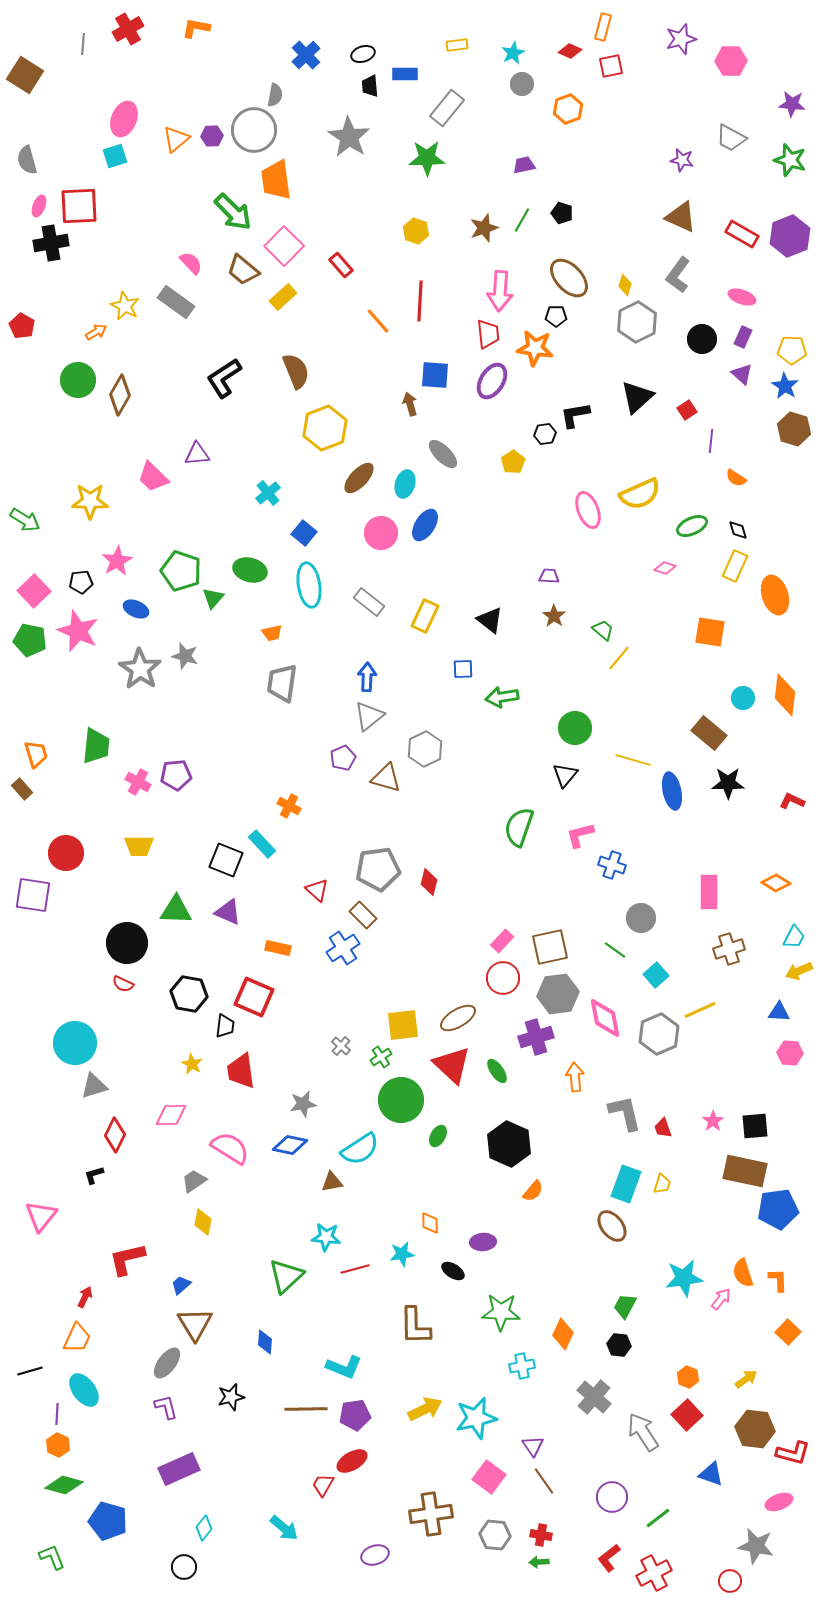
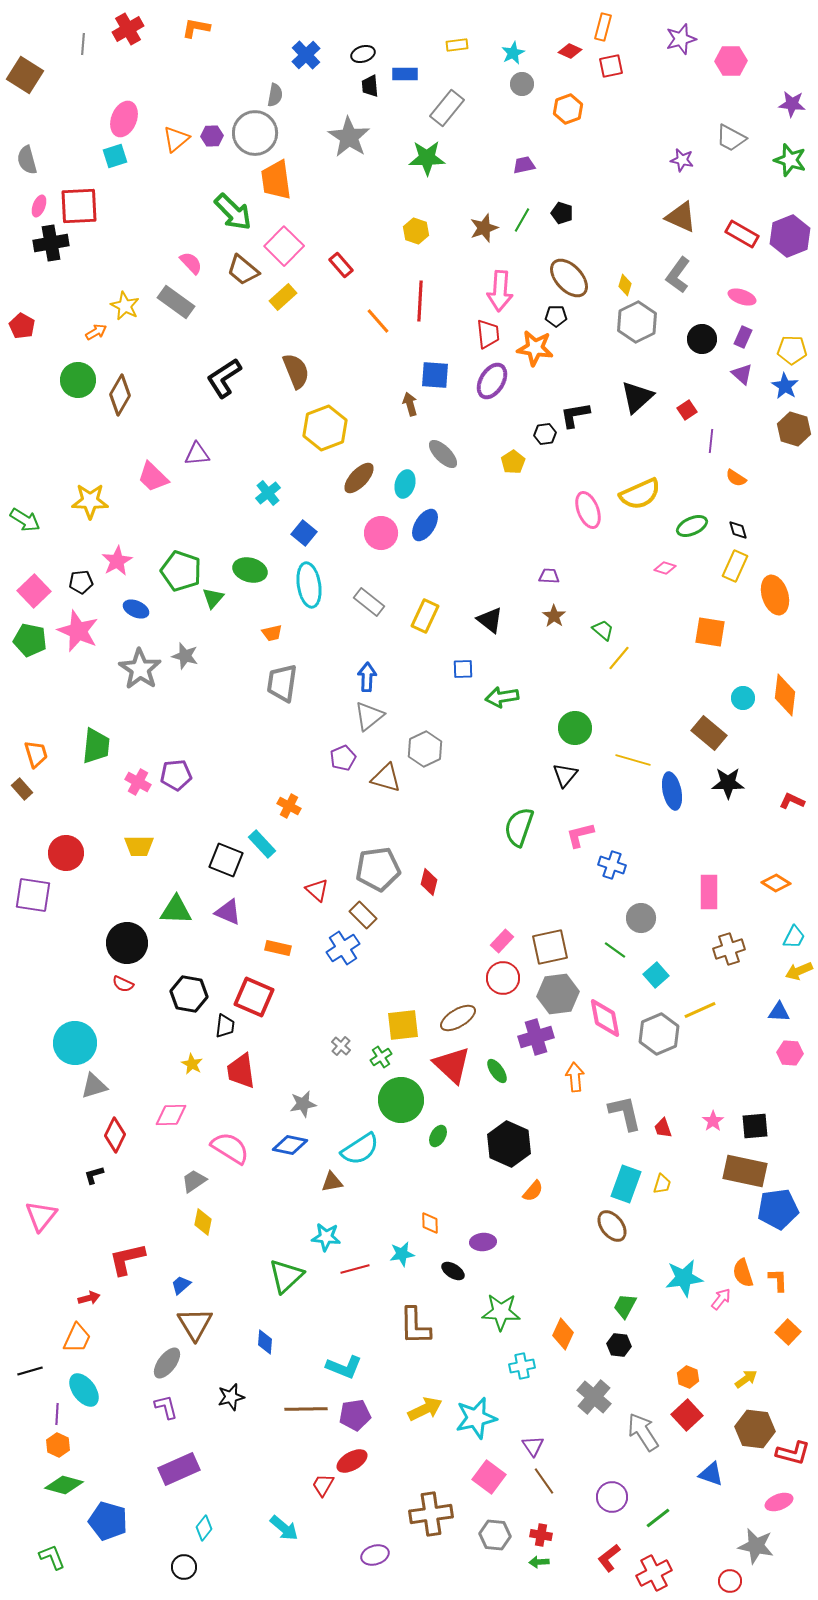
gray circle at (254, 130): moved 1 px right, 3 px down
red arrow at (85, 1297): moved 4 px right, 1 px down; rotated 50 degrees clockwise
